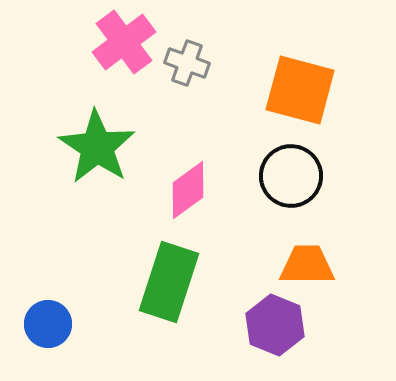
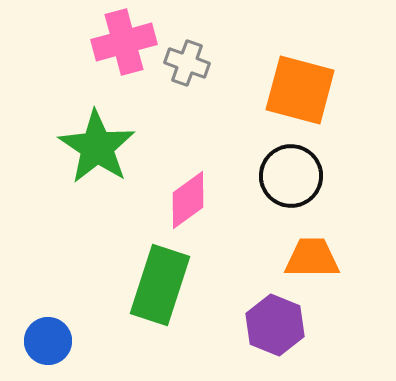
pink cross: rotated 22 degrees clockwise
pink diamond: moved 10 px down
orange trapezoid: moved 5 px right, 7 px up
green rectangle: moved 9 px left, 3 px down
blue circle: moved 17 px down
